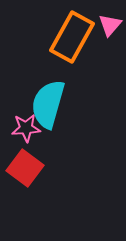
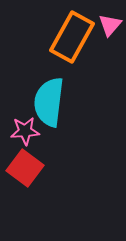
cyan semicircle: moved 1 px right, 2 px up; rotated 9 degrees counterclockwise
pink star: moved 1 px left, 3 px down
